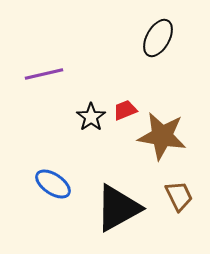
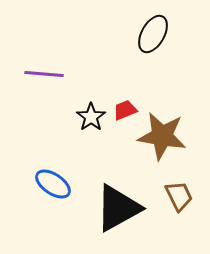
black ellipse: moved 5 px left, 4 px up
purple line: rotated 18 degrees clockwise
